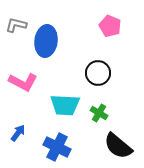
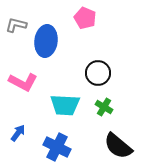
pink pentagon: moved 25 px left, 8 px up
green cross: moved 5 px right, 6 px up
